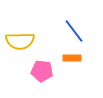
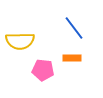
blue line: moved 3 px up
pink pentagon: moved 1 px right, 1 px up
